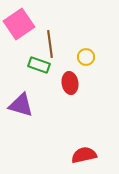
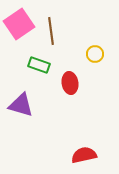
brown line: moved 1 px right, 13 px up
yellow circle: moved 9 px right, 3 px up
